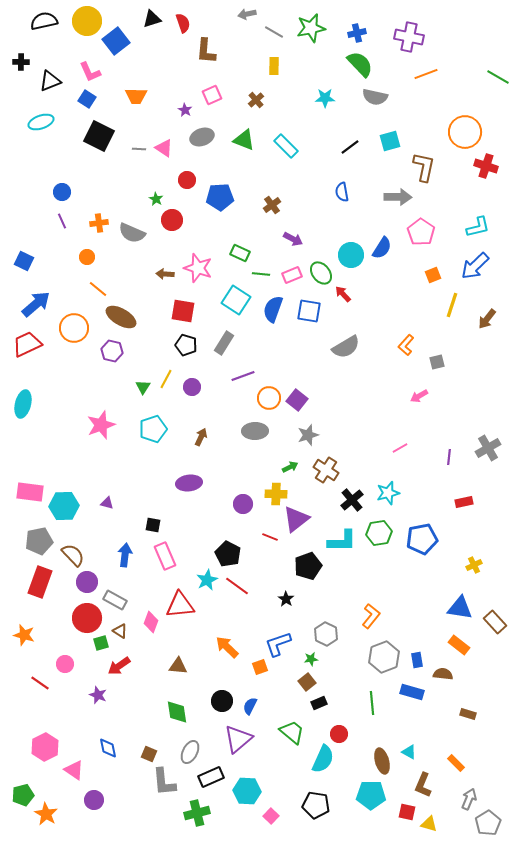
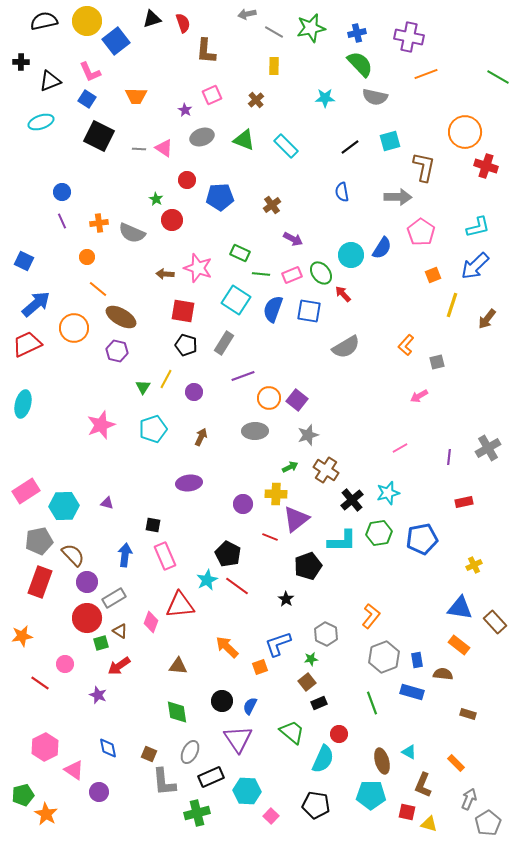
purple hexagon at (112, 351): moved 5 px right
purple circle at (192, 387): moved 2 px right, 5 px down
pink rectangle at (30, 492): moved 4 px left, 1 px up; rotated 40 degrees counterclockwise
gray rectangle at (115, 600): moved 1 px left, 2 px up; rotated 60 degrees counterclockwise
orange star at (24, 635): moved 2 px left, 1 px down; rotated 25 degrees counterclockwise
green line at (372, 703): rotated 15 degrees counterclockwise
purple triangle at (238, 739): rotated 24 degrees counterclockwise
purple circle at (94, 800): moved 5 px right, 8 px up
